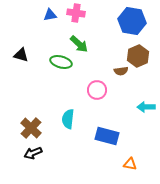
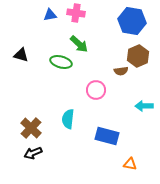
pink circle: moved 1 px left
cyan arrow: moved 2 px left, 1 px up
